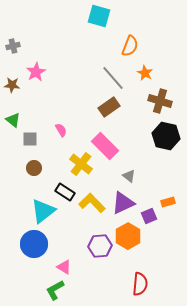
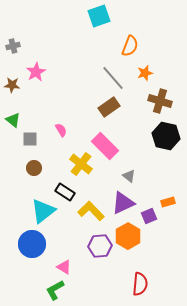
cyan square: rotated 35 degrees counterclockwise
orange star: rotated 28 degrees clockwise
yellow L-shape: moved 1 px left, 8 px down
blue circle: moved 2 px left
